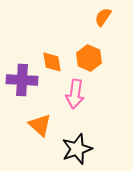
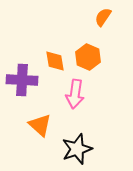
orange hexagon: moved 1 px left, 1 px up
orange diamond: moved 3 px right, 1 px up
